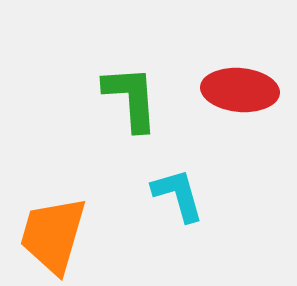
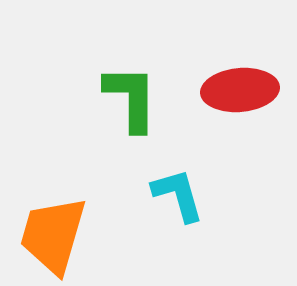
red ellipse: rotated 10 degrees counterclockwise
green L-shape: rotated 4 degrees clockwise
